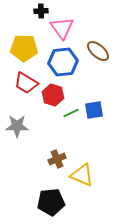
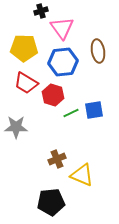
black cross: rotated 16 degrees counterclockwise
brown ellipse: rotated 40 degrees clockwise
gray star: moved 1 px left, 1 px down
